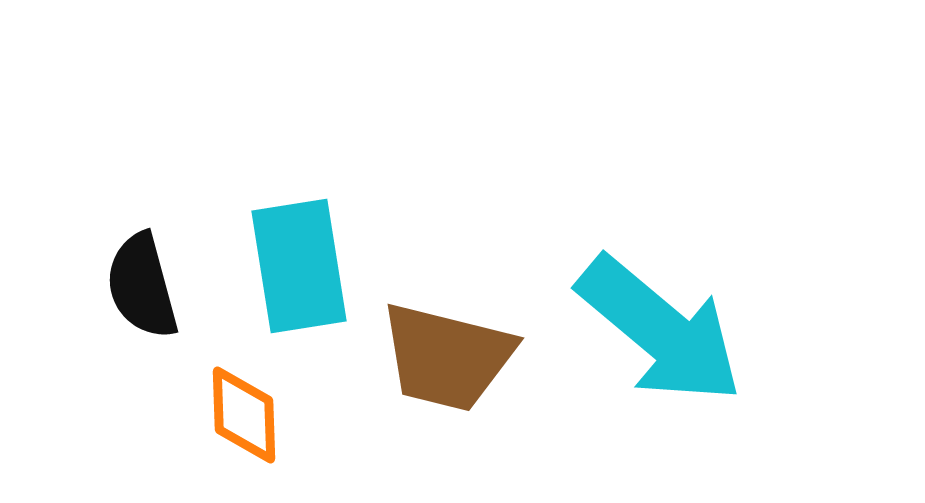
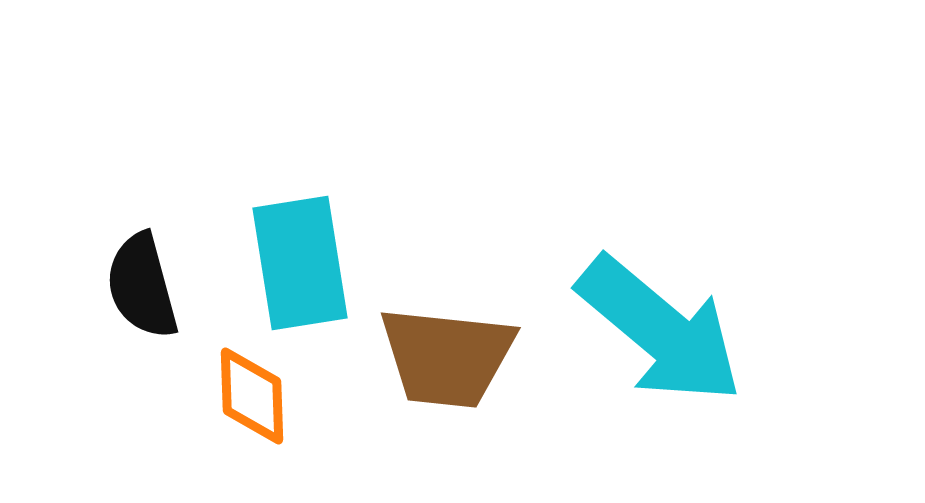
cyan rectangle: moved 1 px right, 3 px up
brown trapezoid: rotated 8 degrees counterclockwise
orange diamond: moved 8 px right, 19 px up
